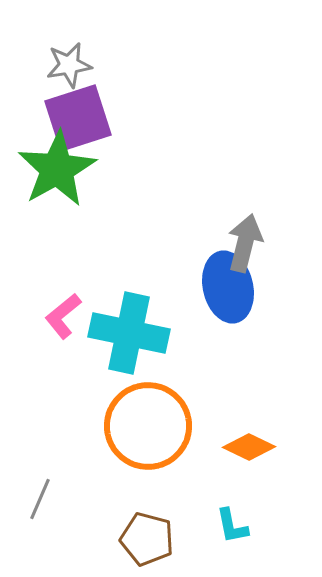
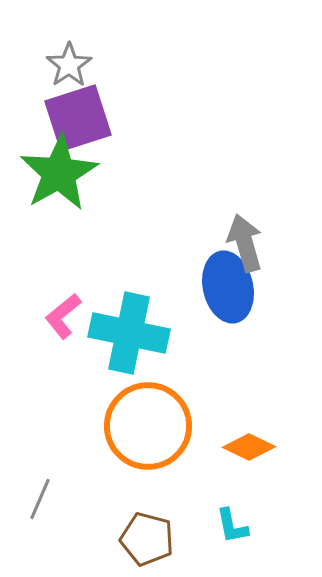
gray star: rotated 24 degrees counterclockwise
green star: moved 2 px right, 4 px down
gray arrow: rotated 30 degrees counterclockwise
